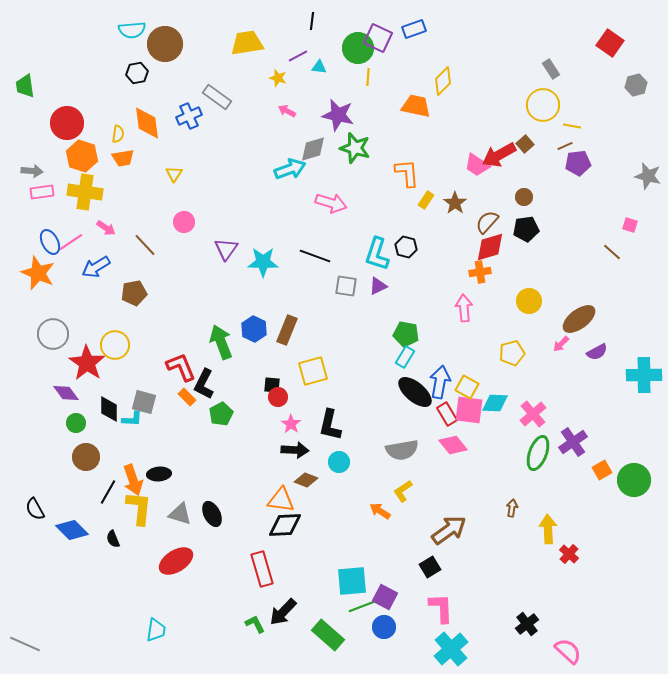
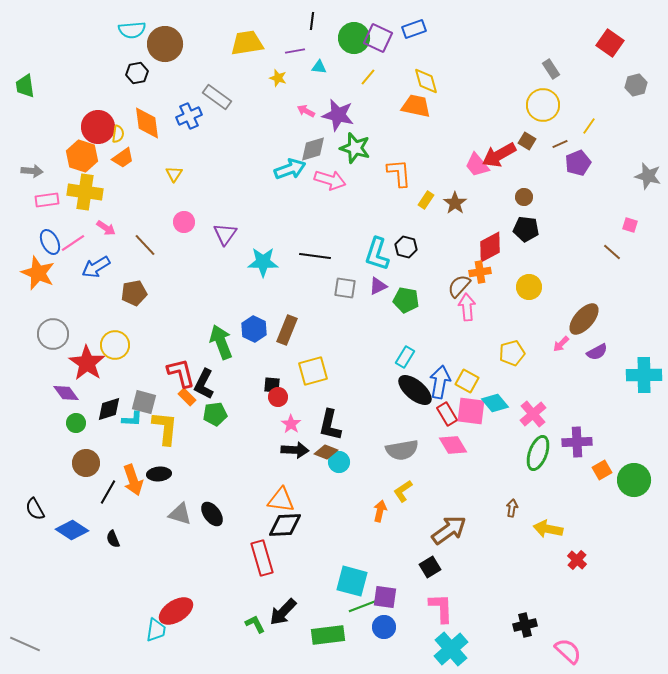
green circle at (358, 48): moved 4 px left, 10 px up
purple line at (298, 56): moved 3 px left, 5 px up; rotated 18 degrees clockwise
yellow line at (368, 77): rotated 36 degrees clockwise
yellow diamond at (443, 81): moved 17 px left; rotated 60 degrees counterclockwise
pink arrow at (287, 111): moved 19 px right
red circle at (67, 123): moved 31 px right, 4 px down
yellow line at (572, 126): moved 17 px right; rotated 66 degrees counterclockwise
brown square at (525, 144): moved 2 px right, 3 px up; rotated 18 degrees counterclockwise
brown line at (565, 146): moved 5 px left, 2 px up
orange trapezoid at (123, 158): rotated 25 degrees counterclockwise
purple pentagon at (578, 163): rotated 15 degrees counterclockwise
pink trapezoid at (477, 165): rotated 16 degrees clockwise
orange L-shape at (407, 173): moved 8 px left
pink rectangle at (42, 192): moved 5 px right, 8 px down
pink arrow at (331, 203): moved 1 px left, 23 px up
brown semicircle at (487, 222): moved 28 px left, 64 px down
black pentagon at (526, 229): rotated 15 degrees clockwise
pink line at (71, 242): moved 2 px right, 1 px down
red diamond at (490, 247): rotated 12 degrees counterclockwise
purple triangle at (226, 249): moved 1 px left, 15 px up
black line at (315, 256): rotated 12 degrees counterclockwise
gray square at (346, 286): moved 1 px left, 2 px down
yellow circle at (529, 301): moved 14 px up
pink arrow at (464, 308): moved 3 px right, 1 px up
brown ellipse at (579, 319): moved 5 px right; rotated 12 degrees counterclockwise
green pentagon at (406, 334): moved 34 px up
red L-shape at (181, 367): moved 6 px down; rotated 8 degrees clockwise
yellow square at (467, 387): moved 6 px up
black ellipse at (415, 392): moved 2 px up
cyan diamond at (495, 403): rotated 48 degrees clockwise
black diamond at (109, 409): rotated 72 degrees clockwise
pink square at (469, 410): moved 2 px right, 1 px down
green pentagon at (221, 414): moved 6 px left; rotated 20 degrees clockwise
purple cross at (573, 442): moved 4 px right; rotated 32 degrees clockwise
pink diamond at (453, 445): rotated 8 degrees clockwise
brown circle at (86, 457): moved 6 px down
brown diamond at (306, 480): moved 20 px right, 28 px up
yellow L-shape at (139, 508): moved 26 px right, 80 px up
orange arrow at (380, 511): rotated 70 degrees clockwise
black ellipse at (212, 514): rotated 10 degrees counterclockwise
yellow arrow at (548, 529): rotated 76 degrees counterclockwise
blue diamond at (72, 530): rotated 12 degrees counterclockwise
red cross at (569, 554): moved 8 px right, 6 px down
red ellipse at (176, 561): moved 50 px down
red rectangle at (262, 569): moved 11 px up
cyan square at (352, 581): rotated 20 degrees clockwise
purple square at (385, 597): rotated 20 degrees counterclockwise
black cross at (527, 624): moved 2 px left, 1 px down; rotated 25 degrees clockwise
green rectangle at (328, 635): rotated 48 degrees counterclockwise
